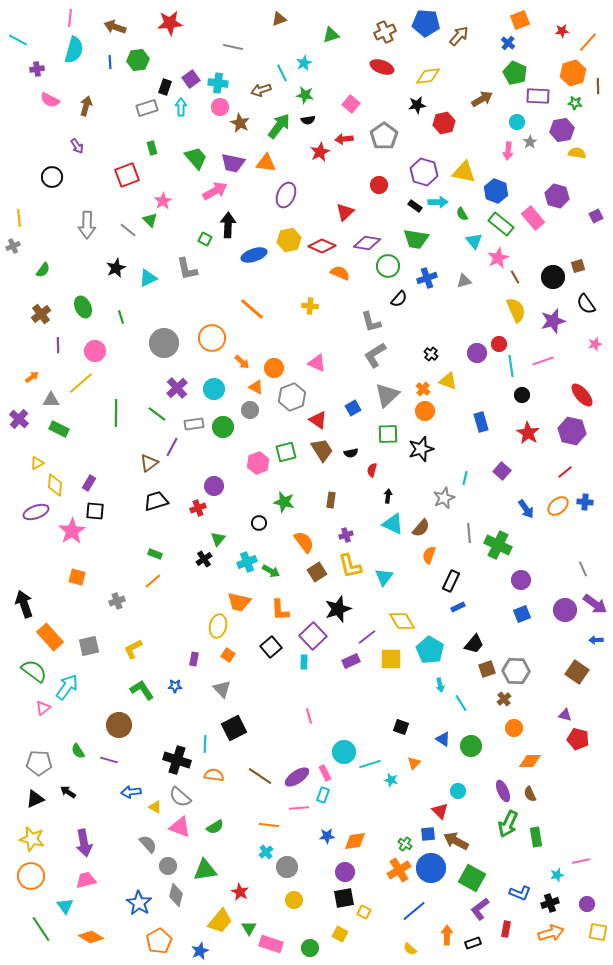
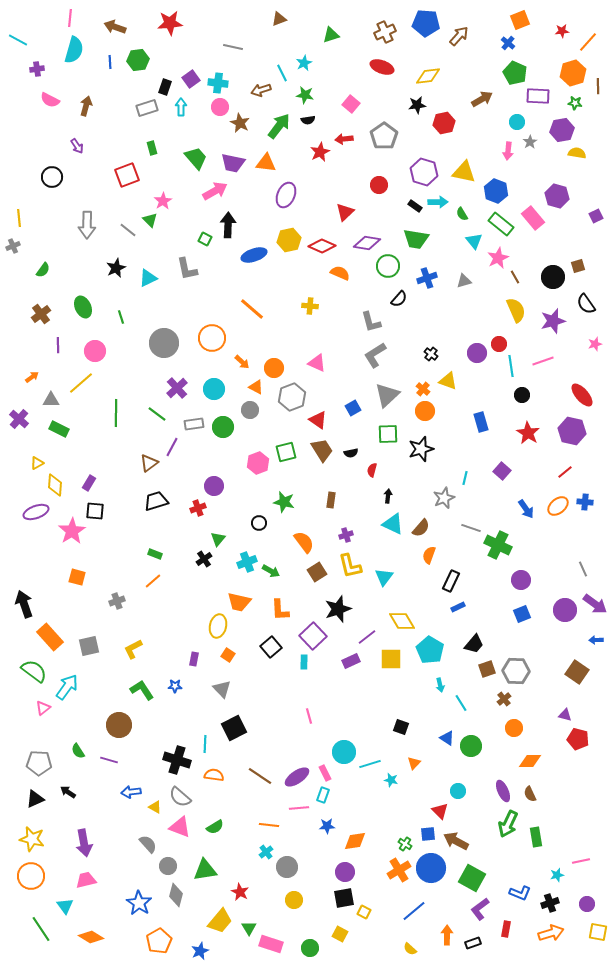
gray line at (469, 533): moved 2 px right, 5 px up; rotated 66 degrees counterclockwise
blue triangle at (443, 739): moved 4 px right, 1 px up
blue star at (327, 836): moved 10 px up
